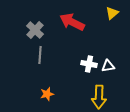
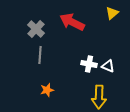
gray cross: moved 1 px right, 1 px up
white triangle: rotated 32 degrees clockwise
orange star: moved 4 px up
